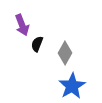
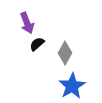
purple arrow: moved 5 px right, 2 px up
black semicircle: rotated 28 degrees clockwise
